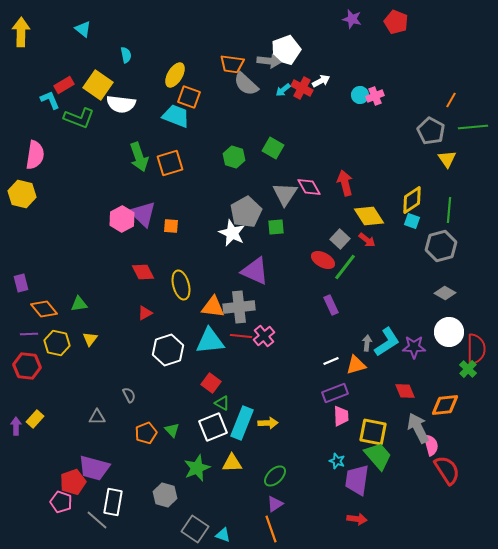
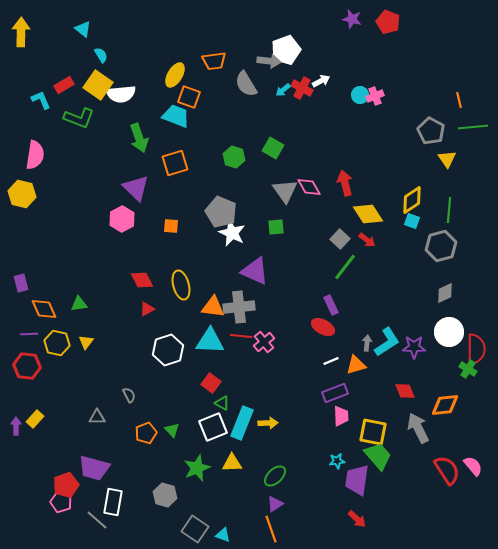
red pentagon at (396, 22): moved 8 px left
cyan semicircle at (126, 55): moved 25 px left; rotated 21 degrees counterclockwise
orange trapezoid at (232, 64): moved 18 px left, 3 px up; rotated 15 degrees counterclockwise
gray semicircle at (246, 84): rotated 16 degrees clockwise
cyan L-shape at (50, 100): moved 9 px left
orange line at (451, 100): moved 8 px right; rotated 42 degrees counterclockwise
white semicircle at (121, 104): moved 10 px up; rotated 12 degrees counterclockwise
green arrow at (139, 157): moved 19 px up
orange square at (170, 163): moved 5 px right
gray triangle at (285, 194): moved 3 px up; rotated 8 degrees counterclockwise
gray pentagon at (246, 212): moved 25 px left; rotated 20 degrees counterclockwise
purple triangle at (143, 214): moved 7 px left, 26 px up
yellow diamond at (369, 216): moved 1 px left, 2 px up
red ellipse at (323, 260): moved 67 px down
red diamond at (143, 272): moved 1 px left, 8 px down
gray diamond at (445, 293): rotated 55 degrees counterclockwise
orange diamond at (44, 309): rotated 16 degrees clockwise
red triangle at (145, 313): moved 2 px right, 4 px up
pink cross at (264, 336): moved 6 px down
yellow triangle at (90, 339): moved 4 px left, 3 px down
cyan triangle at (210, 341): rotated 8 degrees clockwise
green cross at (468, 369): rotated 12 degrees counterclockwise
pink semicircle at (431, 445): moved 42 px right, 21 px down; rotated 25 degrees counterclockwise
cyan star at (337, 461): rotated 28 degrees counterclockwise
red pentagon at (73, 482): moved 7 px left, 3 px down
red arrow at (357, 519): rotated 36 degrees clockwise
